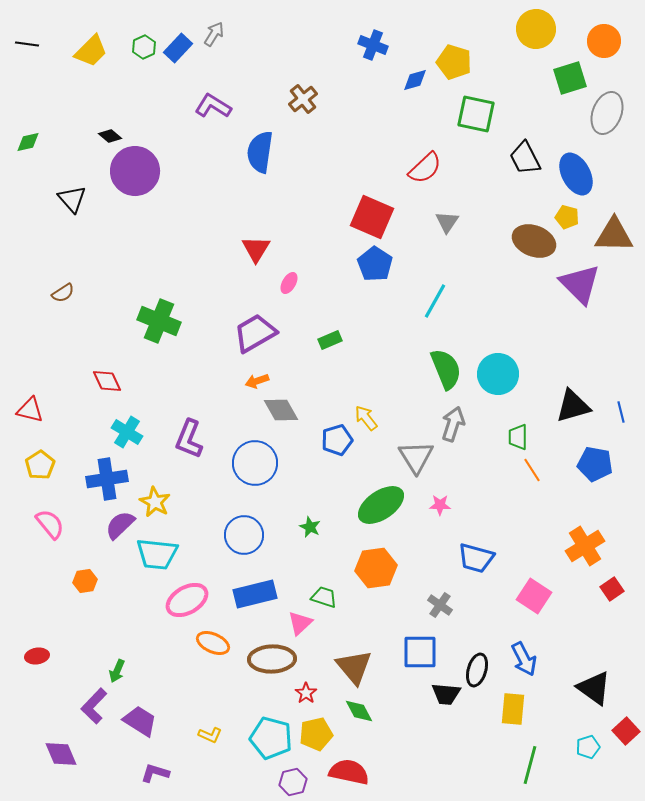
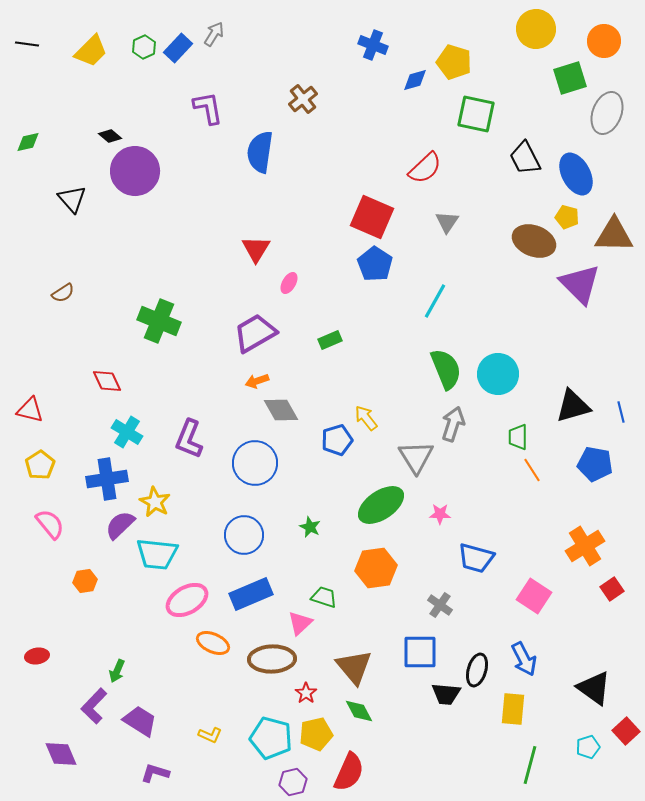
purple L-shape at (213, 106): moved 5 px left, 2 px down; rotated 48 degrees clockwise
pink star at (440, 505): moved 9 px down
blue rectangle at (255, 594): moved 4 px left; rotated 9 degrees counterclockwise
red semicircle at (349, 772): rotated 102 degrees clockwise
